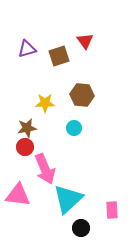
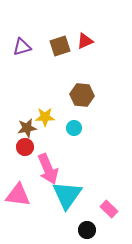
red triangle: rotated 42 degrees clockwise
purple triangle: moved 5 px left, 2 px up
brown square: moved 1 px right, 10 px up
yellow star: moved 14 px down
pink arrow: moved 3 px right
cyan triangle: moved 1 px left, 4 px up; rotated 12 degrees counterclockwise
pink rectangle: moved 3 px left, 1 px up; rotated 42 degrees counterclockwise
black circle: moved 6 px right, 2 px down
